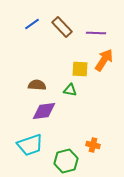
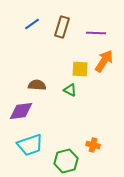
brown rectangle: rotated 60 degrees clockwise
orange arrow: moved 1 px down
green triangle: rotated 16 degrees clockwise
purple diamond: moved 23 px left
